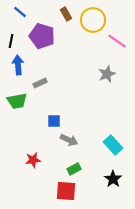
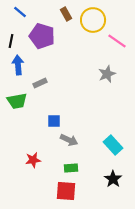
green rectangle: moved 3 px left, 1 px up; rotated 24 degrees clockwise
